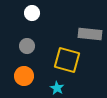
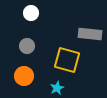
white circle: moved 1 px left
cyan star: rotated 16 degrees clockwise
